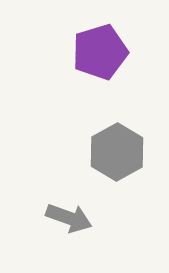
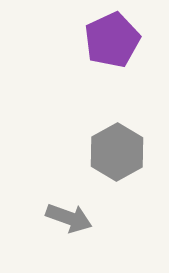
purple pentagon: moved 12 px right, 12 px up; rotated 8 degrees counterclockwise
